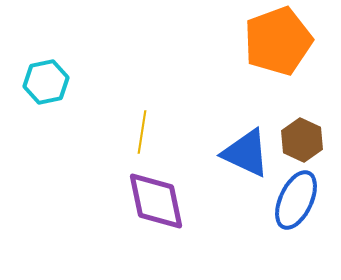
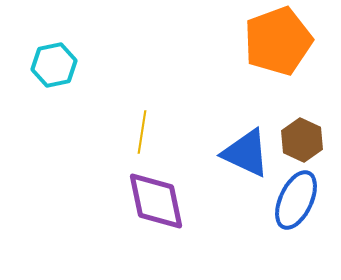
cyan hexagon: moved 8 px right, 17 px up
